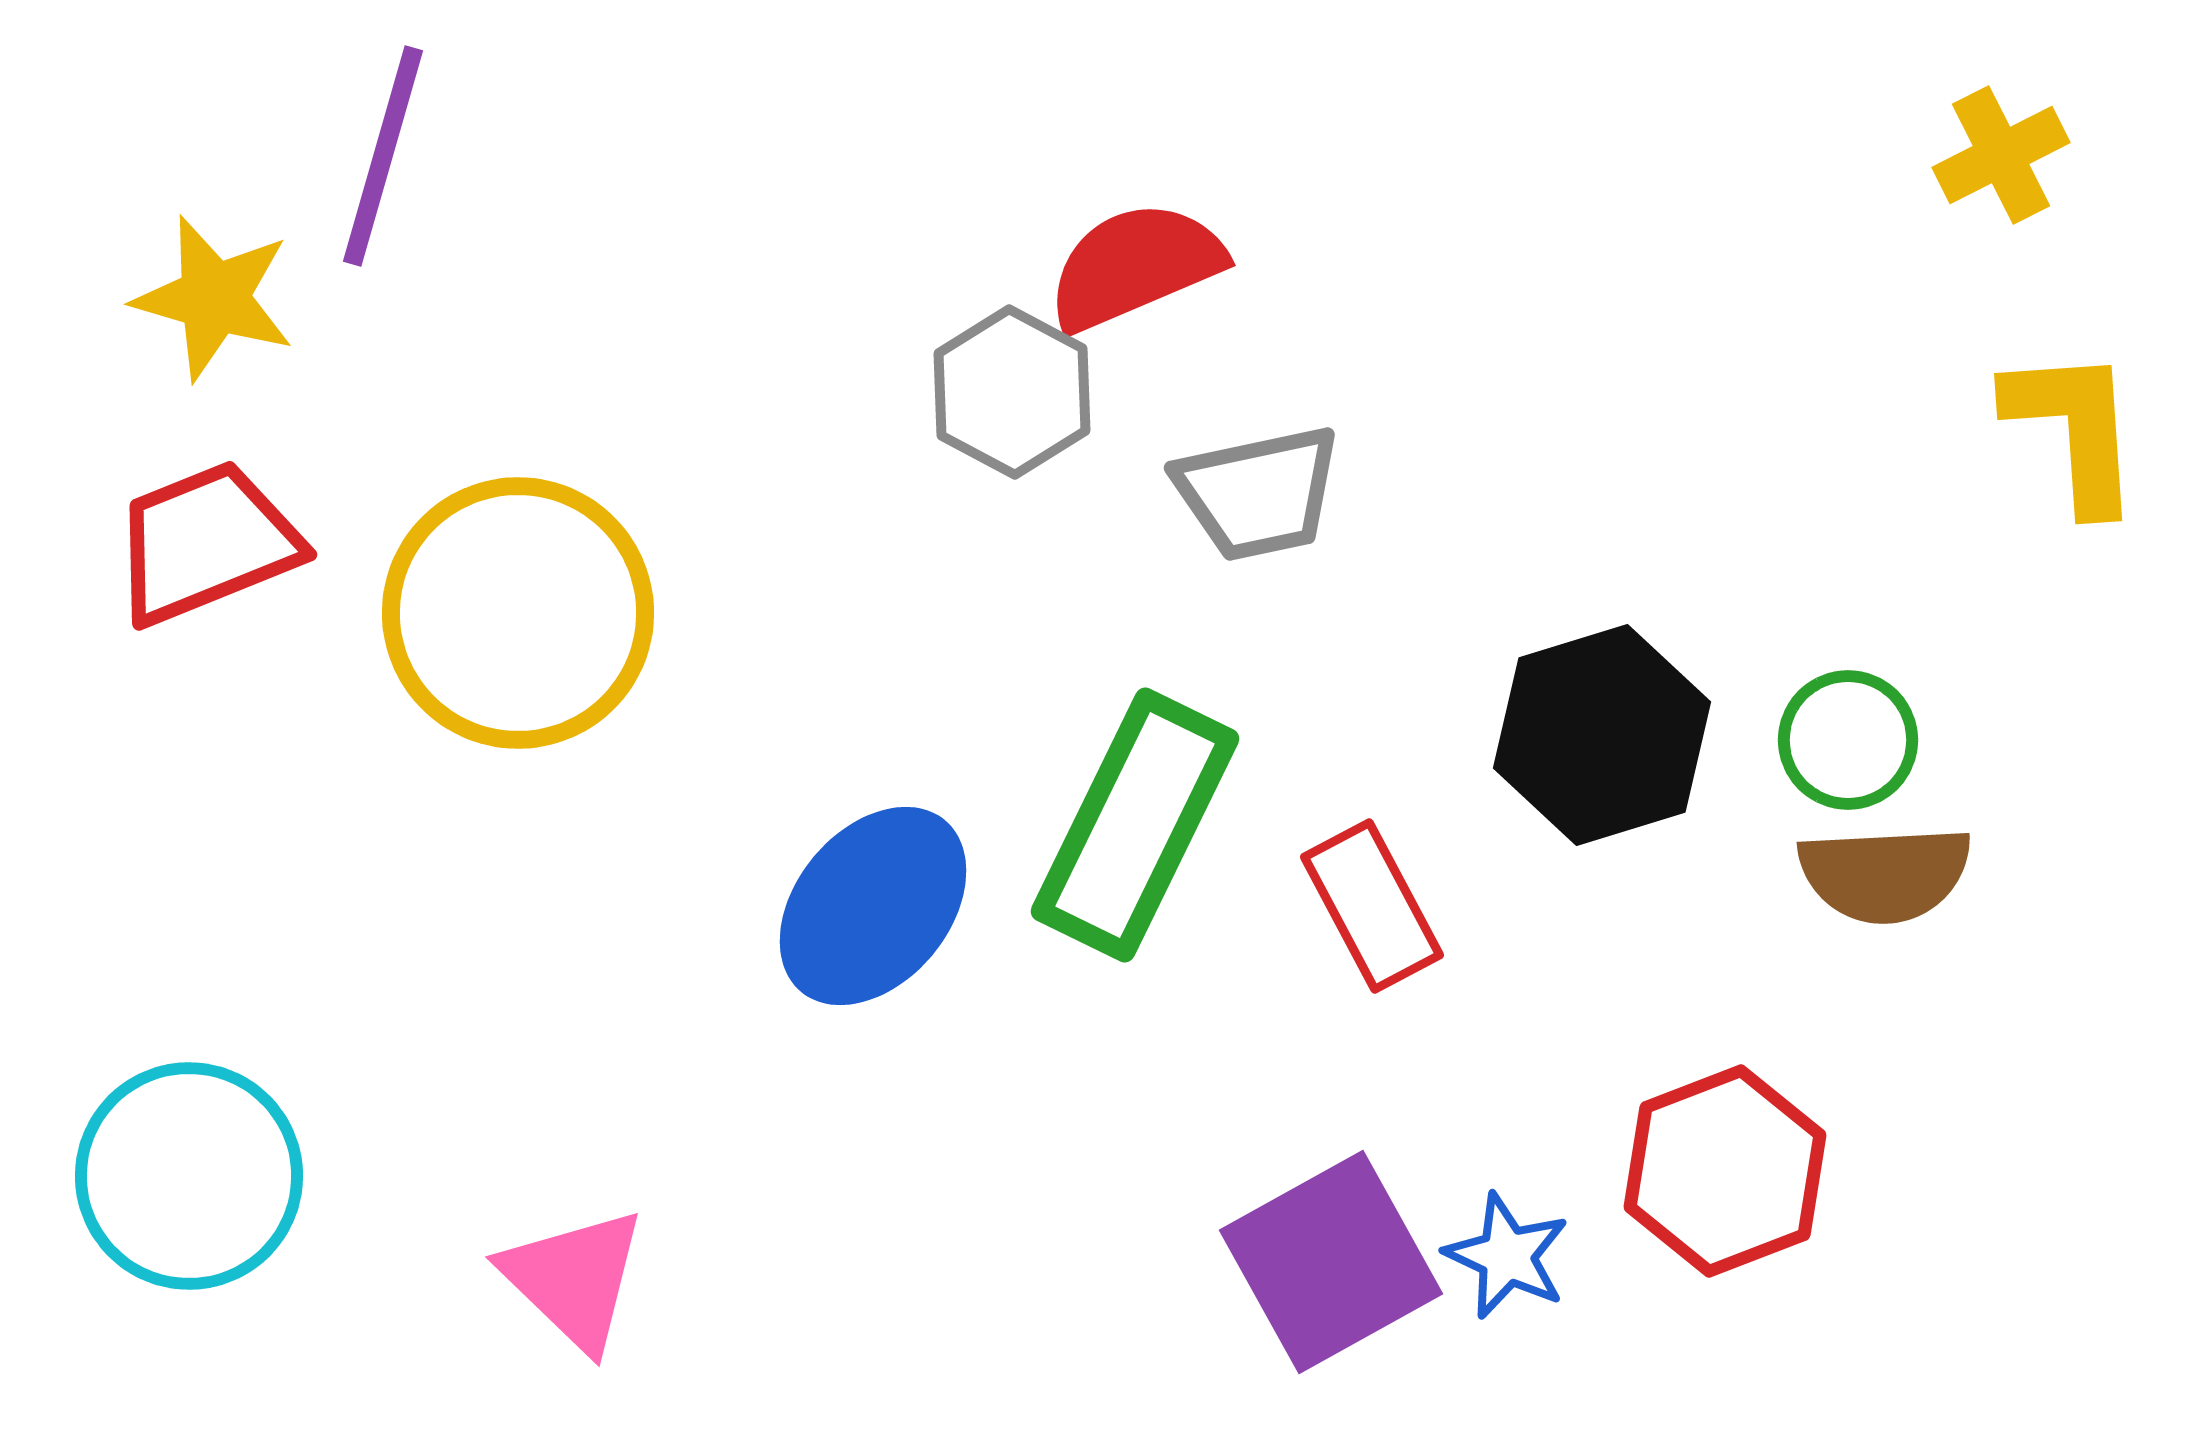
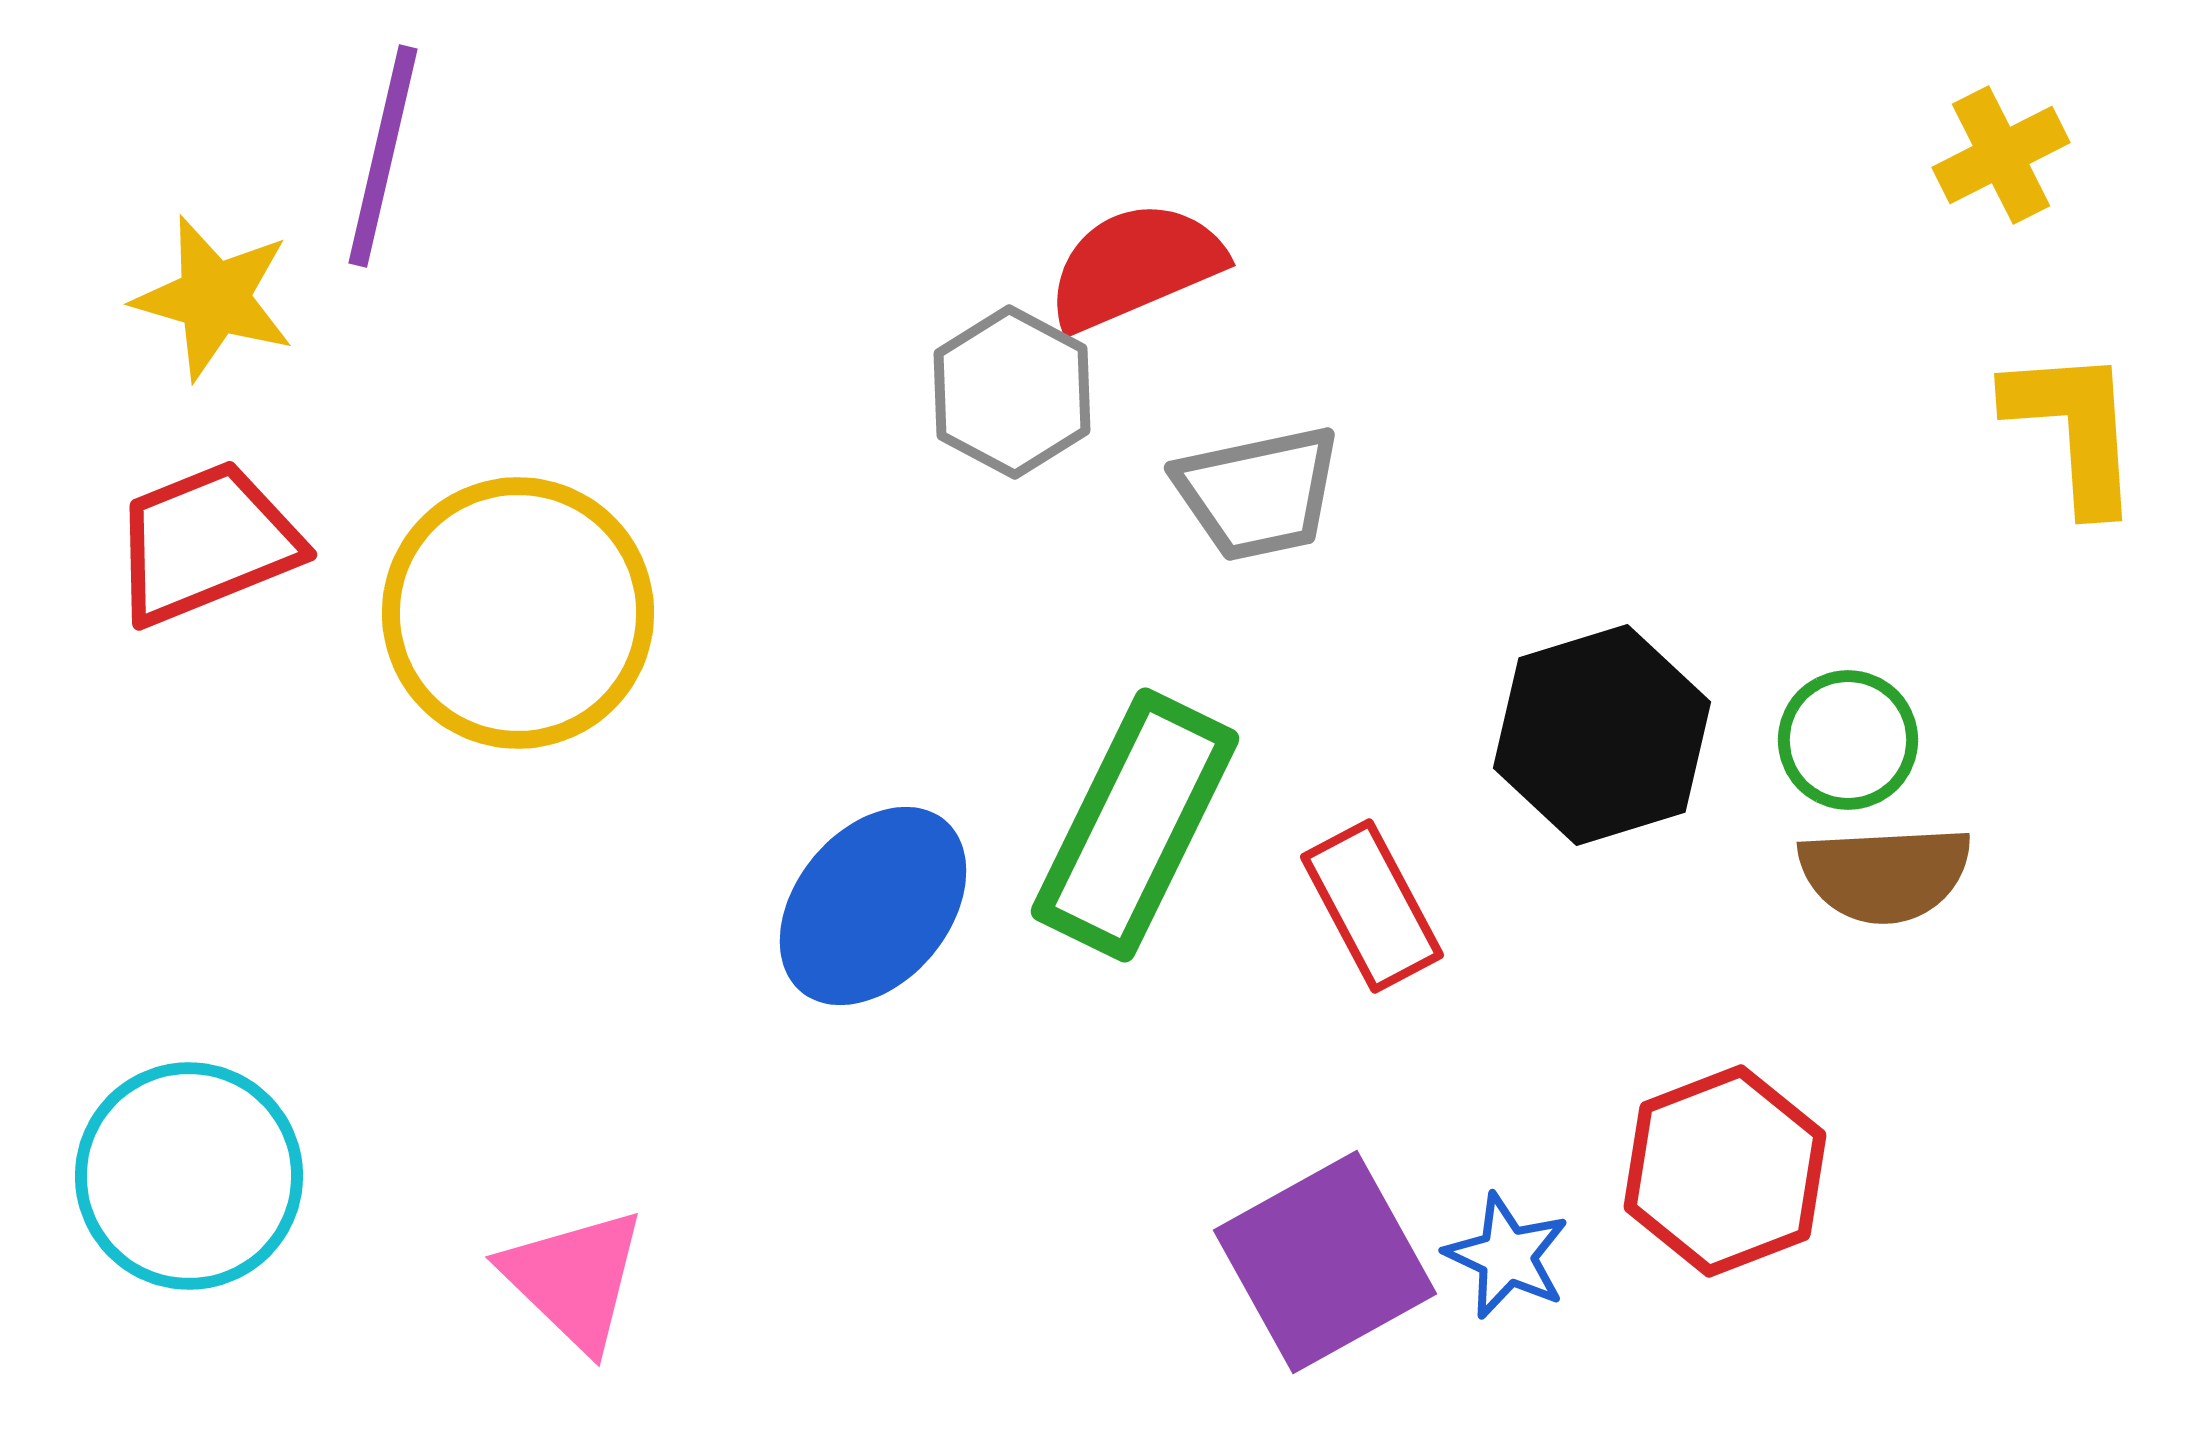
purple line: rotated 3 degrees counterclockwise
purple square: moved 6 px left
